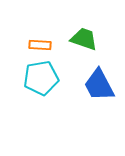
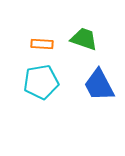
orange rectangle: moved 2 px right, 1 px up
cyan pentagon: moved 4 px down
